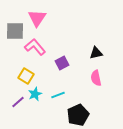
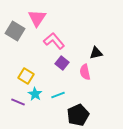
gray square: rotated 30 degrees clockwise
pink L-shape: moved 19 px right, 6 px up
purple square: rotated 24 degrees counterclockwise
pink semicircle: moved 11 px left, 6 px up
cyan star: rotated 16 degrees counterclockwise
purple line: rotated 64 degrees clockwise
